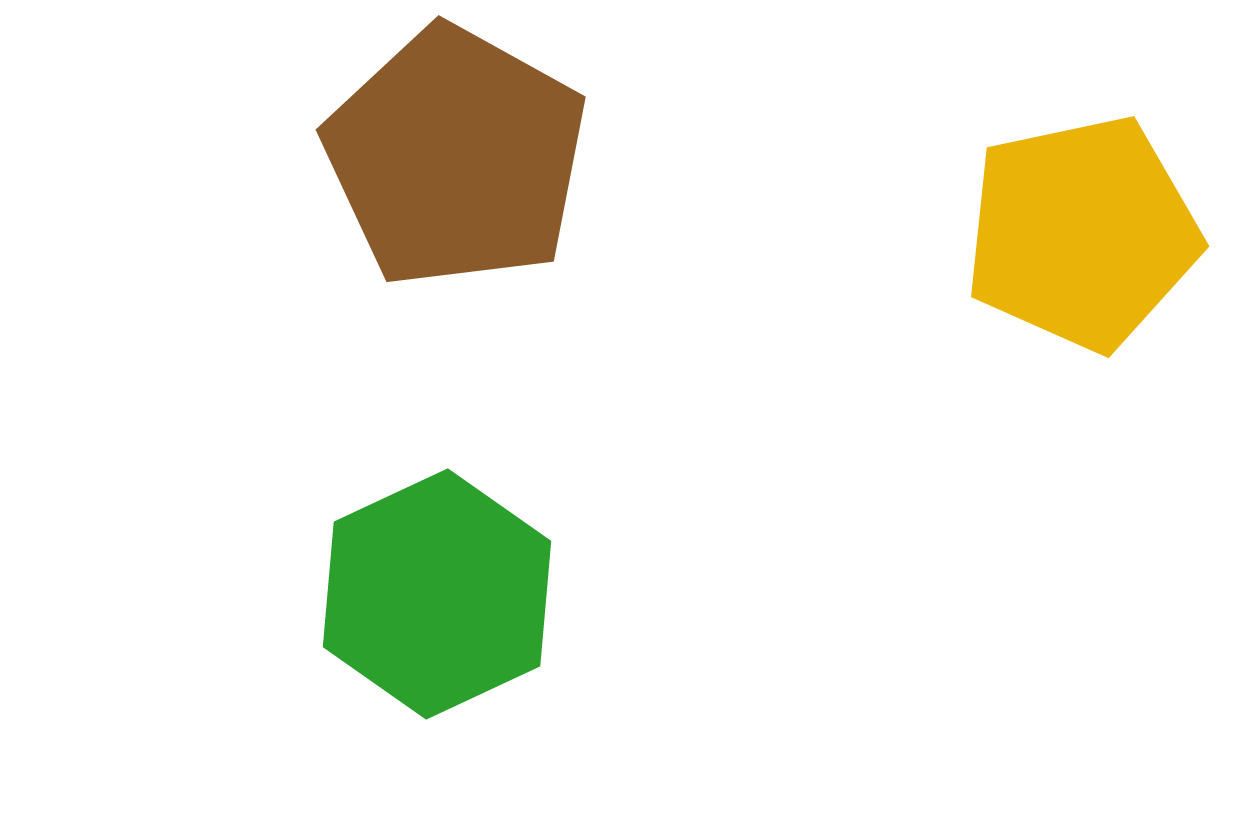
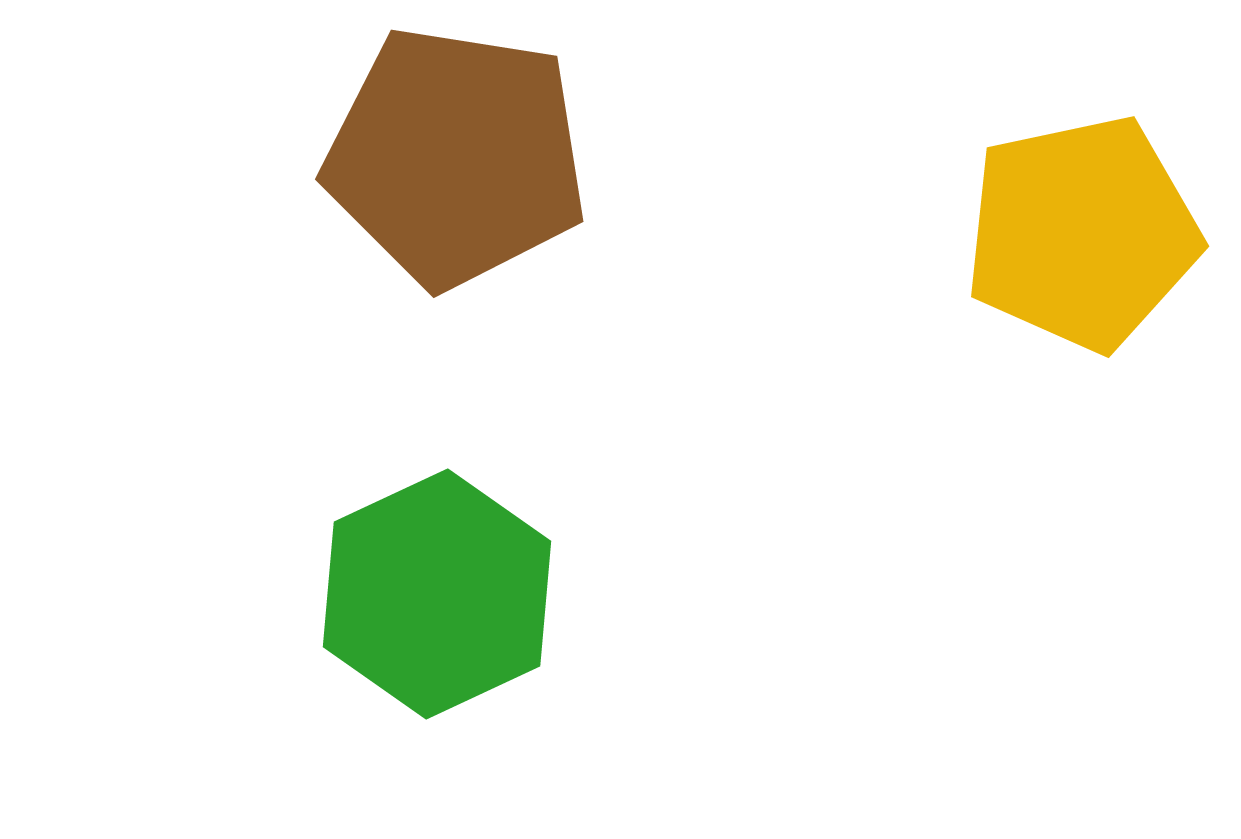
brown pentagon: rotated 20 degrees counterclockwise
